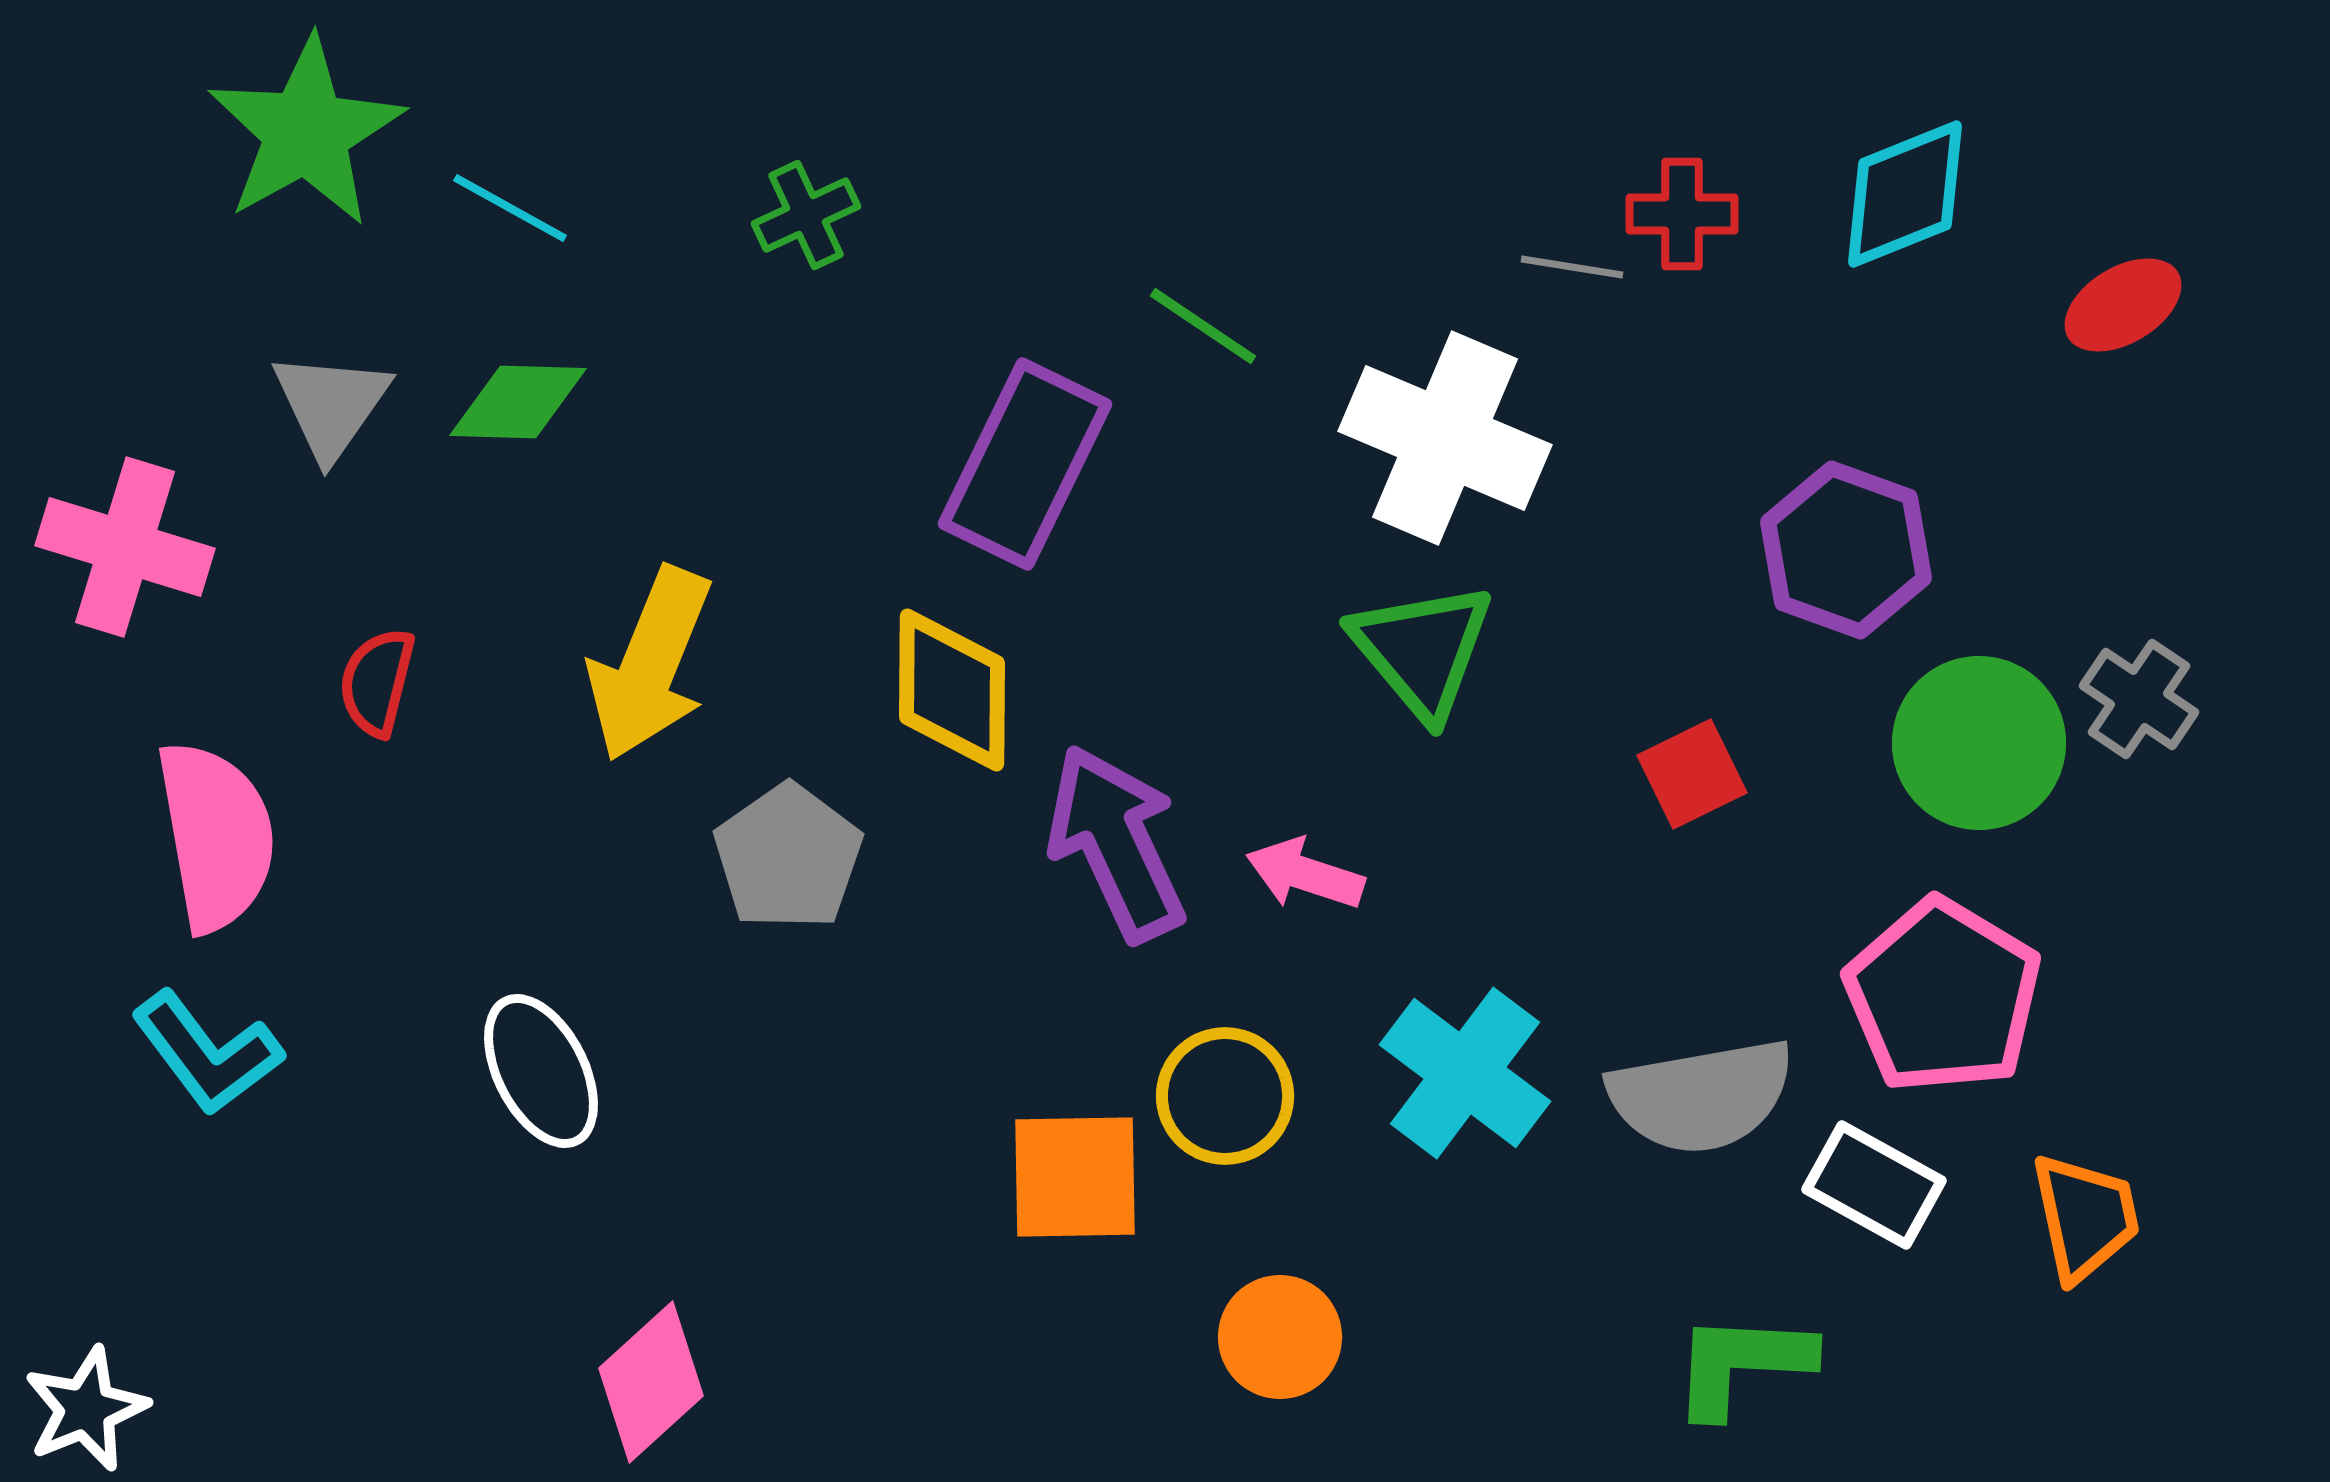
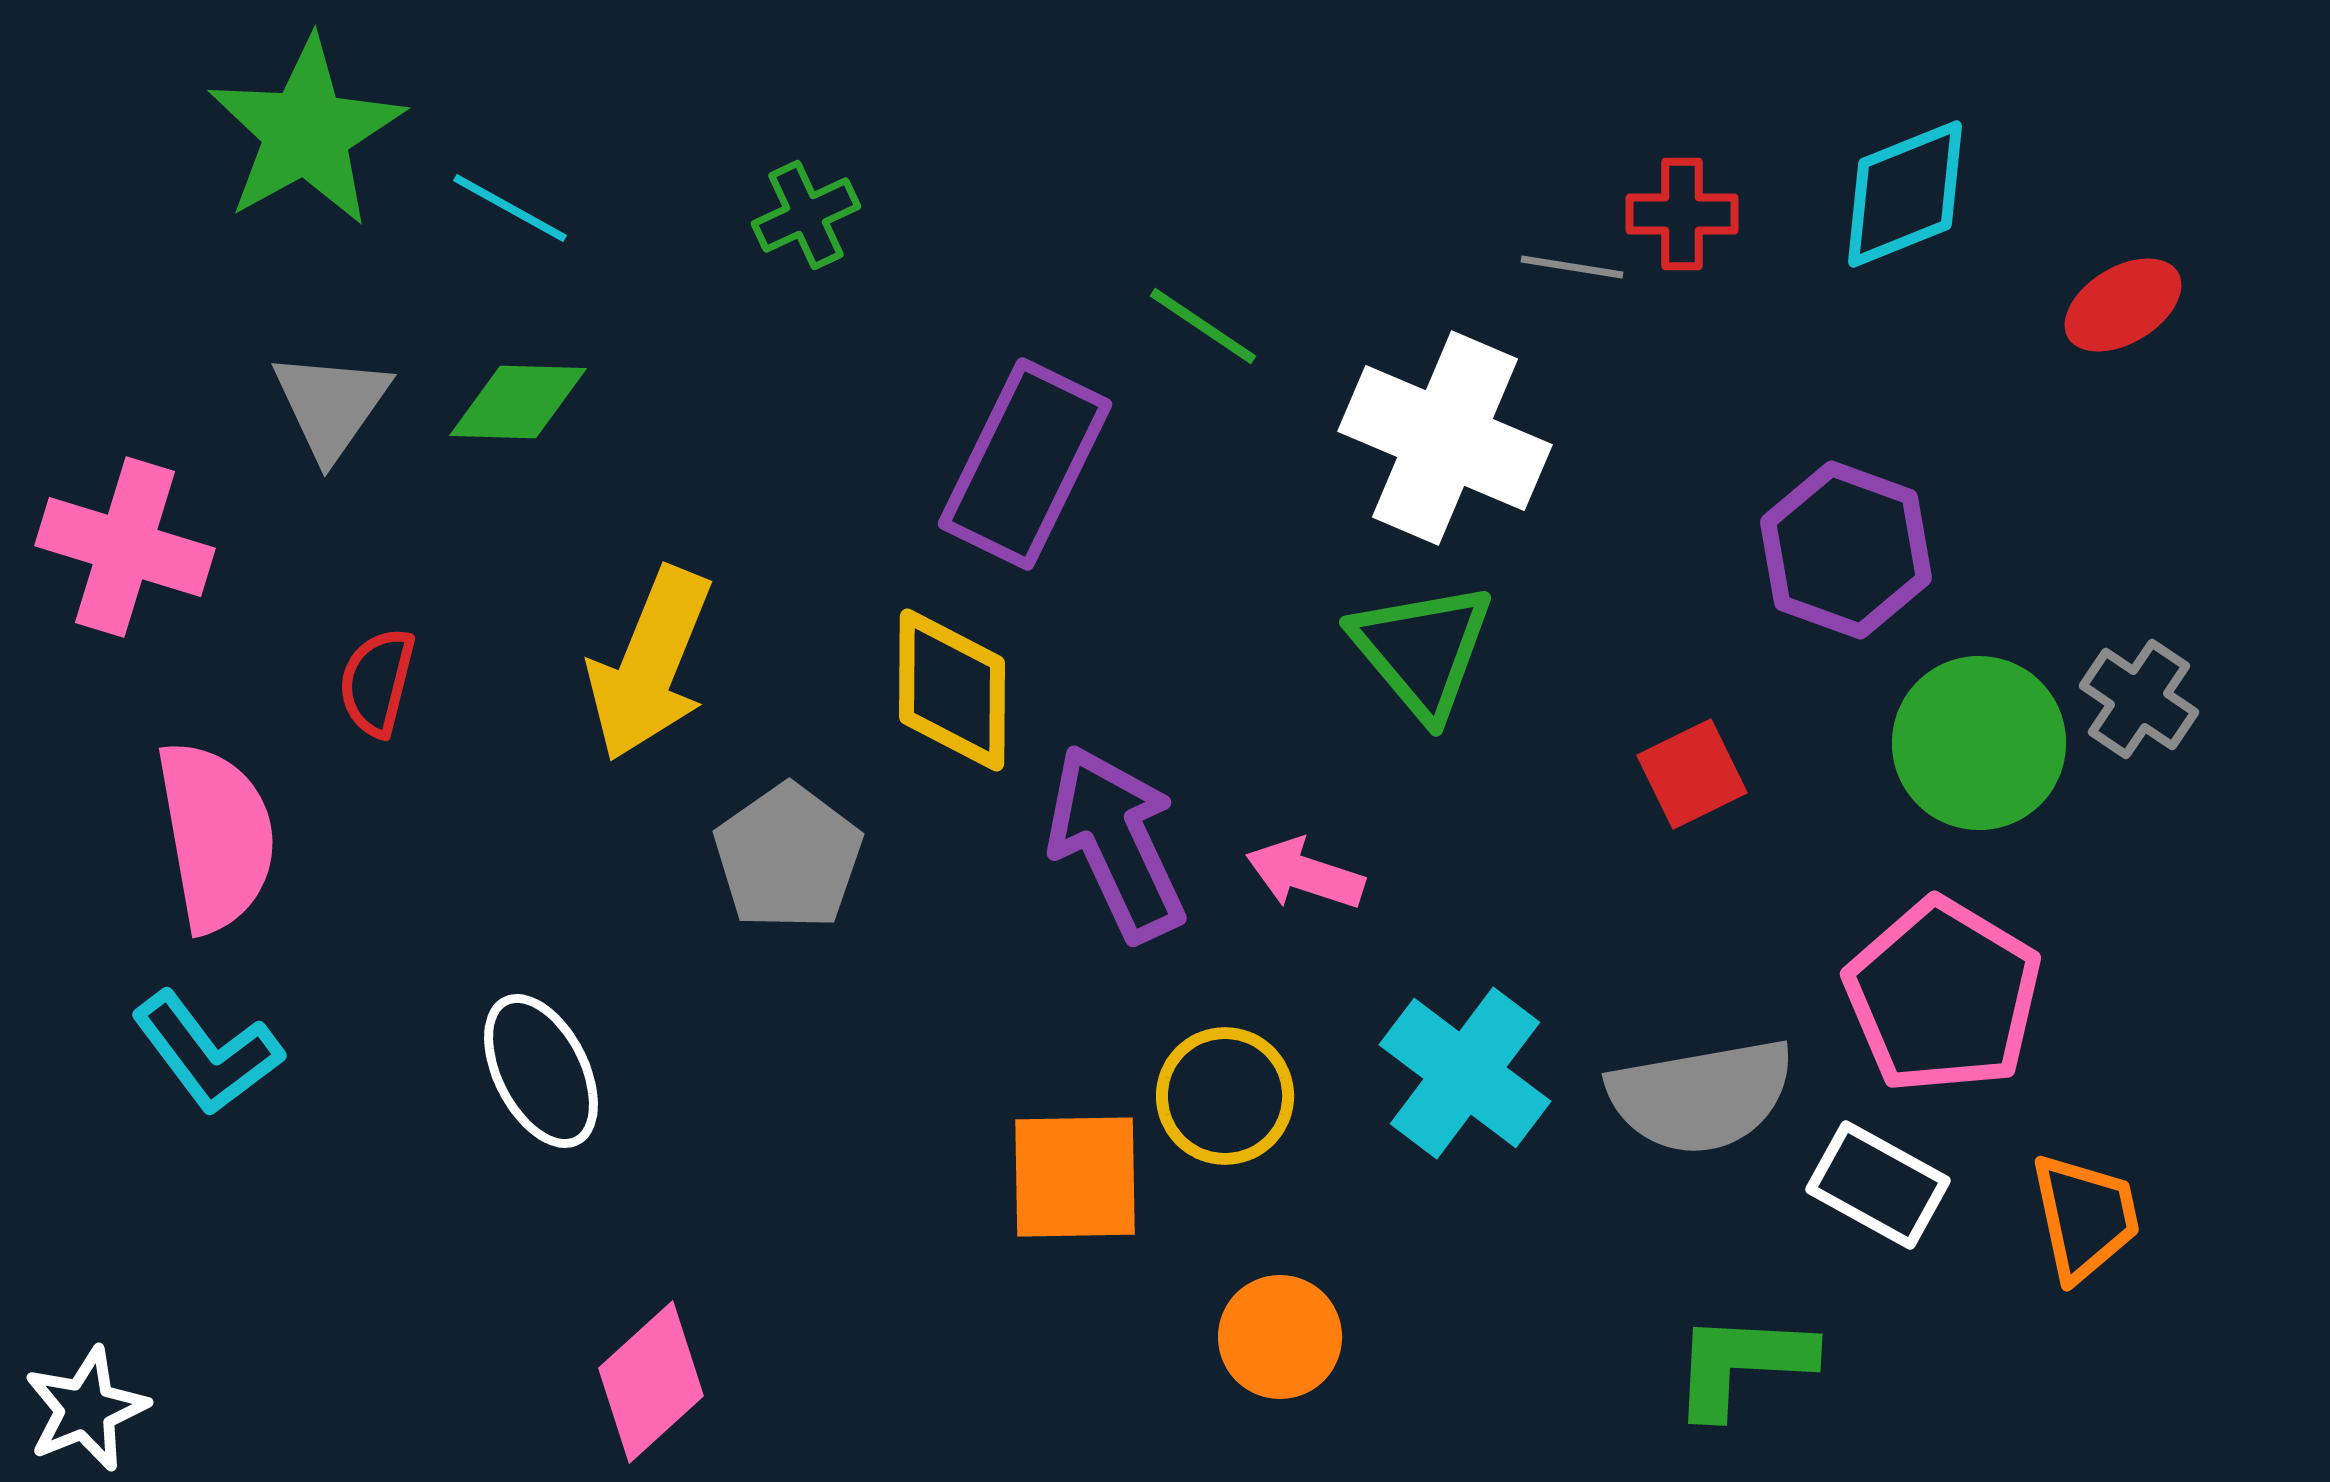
white rectangle: moved 4 px right
